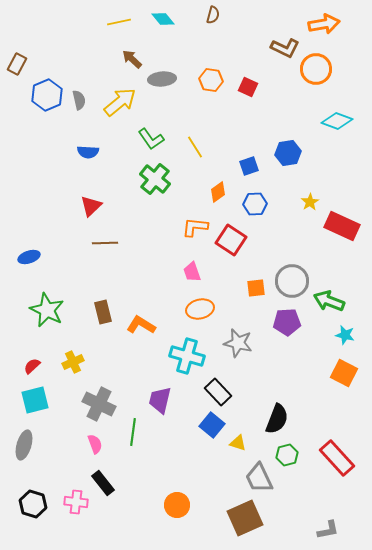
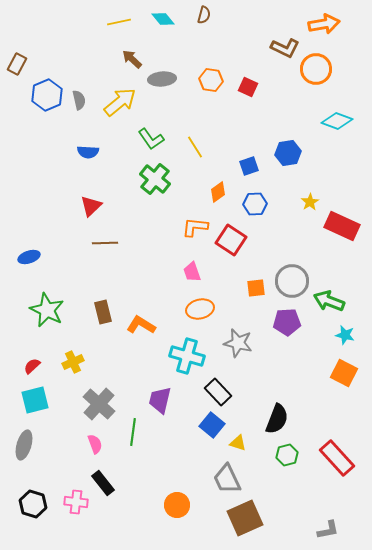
brown semicircle at (213, 15): moved 9 px left
gray cross at (99, 404): rotated 16 degrees clockwise
gray trapezoid at (259, 478): moved 32 px left, 1 px down
